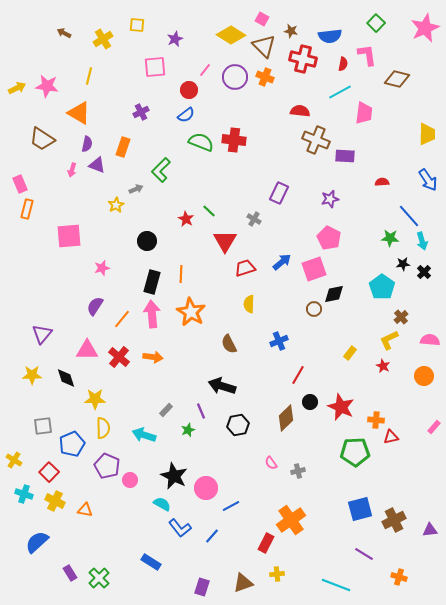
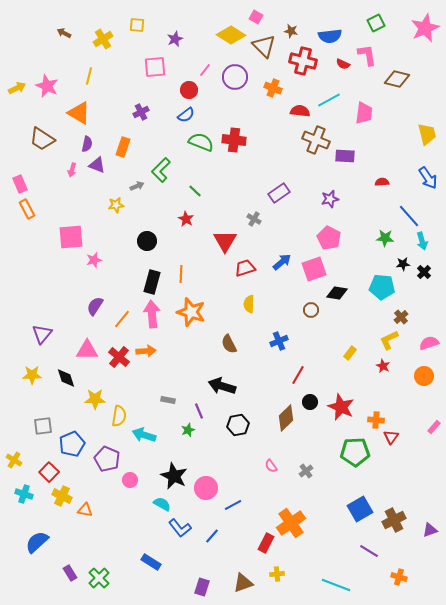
pink square at (262, 19): moved 6 px left, 2 px up
green square at (376, 23): rotated 18 degrees clockwise
red cross at (303, 59): moved 2 px down
red semicircle at (343, 64): rotated 104 degrees clockwise
orange cross at (265, 77): moved 8 px right, 11 px down
pink star at (47, 86): rotated 15 degrees clockwise
cyan line at (340, 92): moved 11 px left, 8 px down
yellow trapezoid at (427, 134): rotated 15 degrees counterclockwise
blue arrow at (428, 180): moved 2 px up
gray arrow at (136, 189): moved 1 px right, 3 px up
purple rectangle at (279, 193): rotated 30 degrees clockwise
yellow star at (116, 205): rotated 21 degrees clockwise
orange rectangle at (27, 209): rotated 42 degrees counterclockwise
green line at (209, 211): moved 14 px left, 20 px up
pink square at (69, 236): moved 2 px right, 1 px down
green star at (390, 238): moved 5 px left
pink star at (102, 268): moved 8 px left, 8 px up
cyan pentagon at (382, 287): rotated 30 degrees counterclockwise
black diamond at (334, 294): moved 3 px right, 1 px up; rotated 20 degrees clockwise
brown circle at (314, 309): moved 3 px left, 1 px down
orange star at (191, 312): rotated 12 degrees counterclockwise
pink semicircle at (430, 340): moved 1 px left, 3 px down; rotated 24 degrees counterclockwise
orange arrow at (153, 357): moved 7 px left, 6 px up; rotated 12 degrees counterclockwise
gray rectangle at (166, 410): moved 2 px right, 10 px up; rotated 56 degrees clockwise
purple line at (201, 411): moved 2 px left
yellow semicircle at (103, 428): moved 16 px right, 12 px up; rotated 10 degrees clockwise
red triangle at (391, 437): rotated 42 degrees counterclockwise
pink semicircle at (271, 463): moved 3 px down
purple pentagon at (107, 466): moved 7 px up
gray cross at (298, 471): moved 8 px right; rotated 24 degrees counterclockwise
yellow cross at (55, 501): moved 7 px right, 5 px up
blue line at (231, 506): moved 2 px right, 1 px up
blue square at (360, 509): rotated 15 degrees counterclockwise
orange cross at (291, 520): moved 3 px down
purple triangle at (430, 530): rotated 14 degrees counterclockwise
purple line at (364, 554): moved 5 px right, 3 px up
